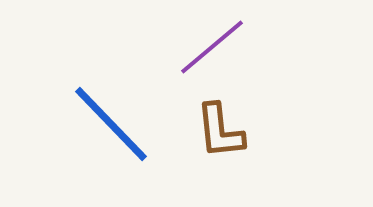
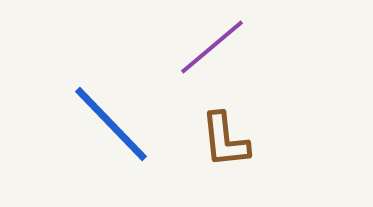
brown L-shape: moved 5 px right, 9 px down
